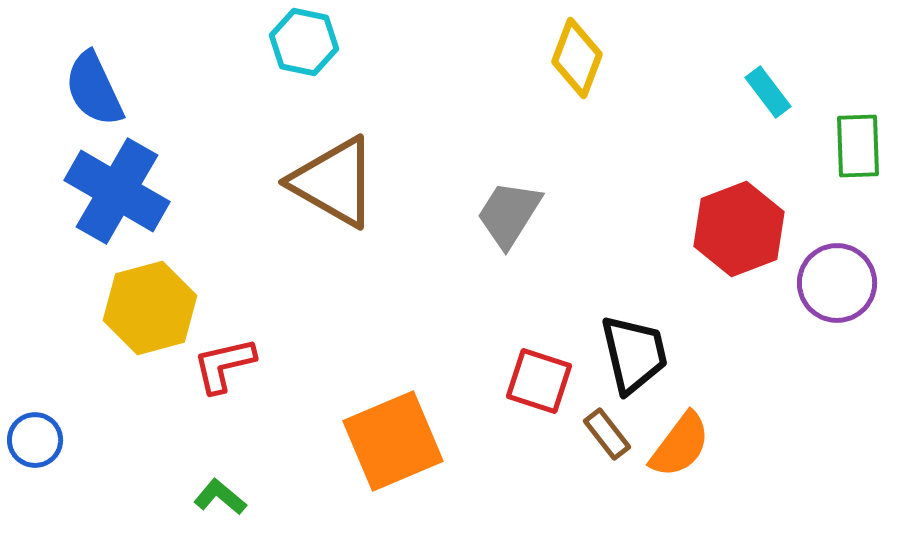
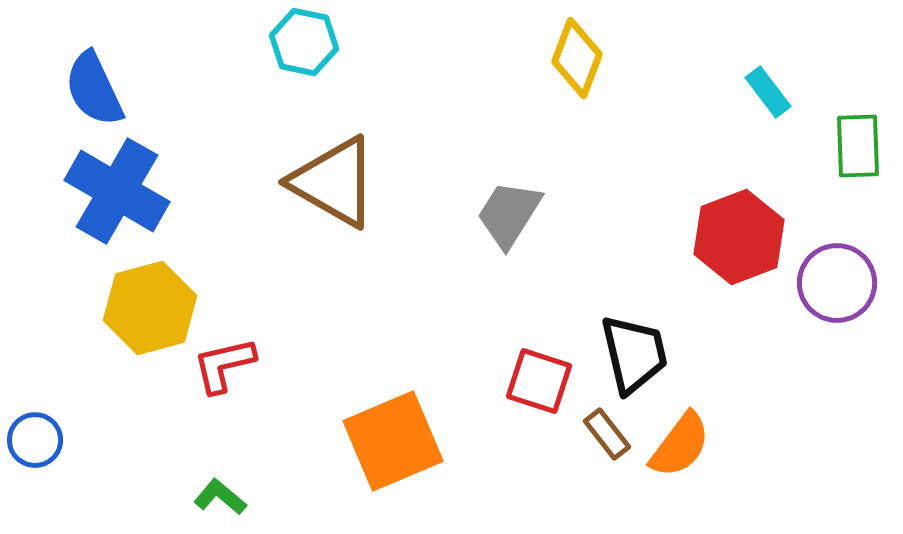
red hexagon: moved 8 px down
